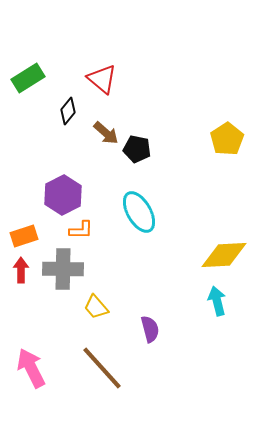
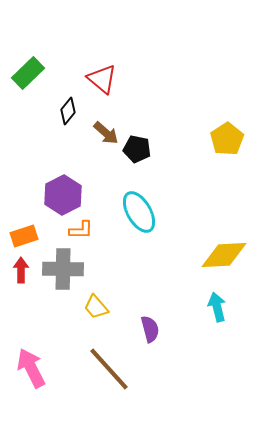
green rectangle: moved 5 px up; rotated 12 degrees counterclockwise
cyan arrow: moved 6 px down
brown line: moved 7 px right, 1 px down
